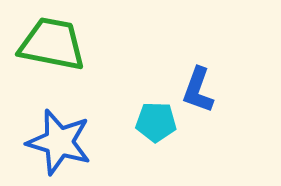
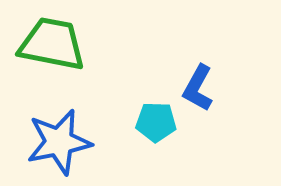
blue L-shape: moved 2 px up; rotated 9 degrees clockwise
blue star: rotated 28 degrees counterclockwise
